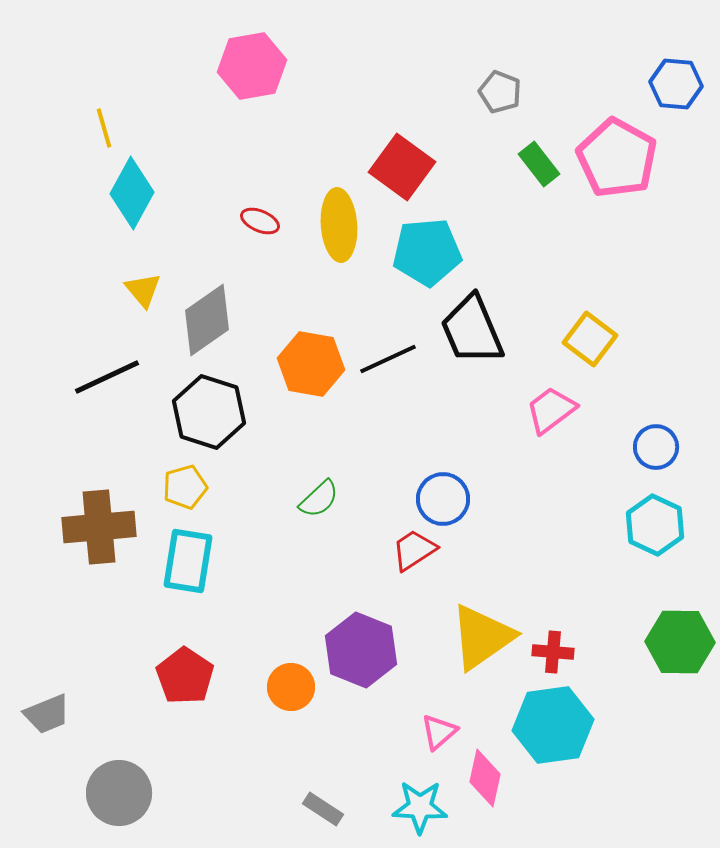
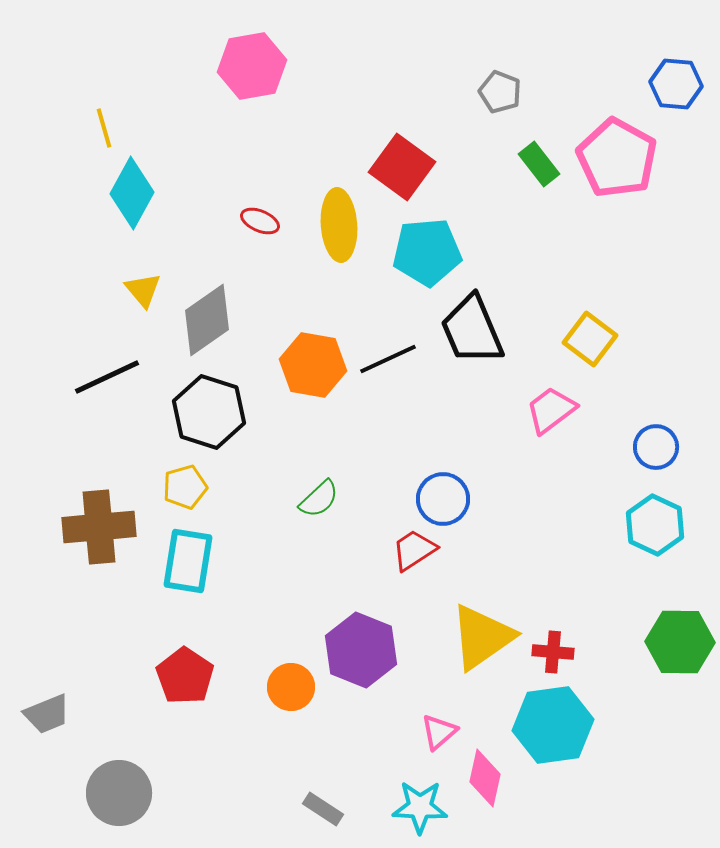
orange hexagon at (311, 364): moved 2 px right, 1 px down
